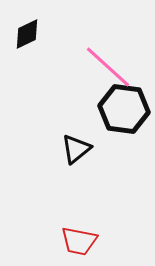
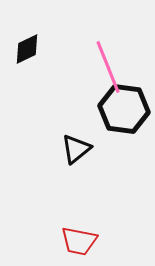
black diamond: moved 15 px down
pink line: rotated 26 degrees clockwise
